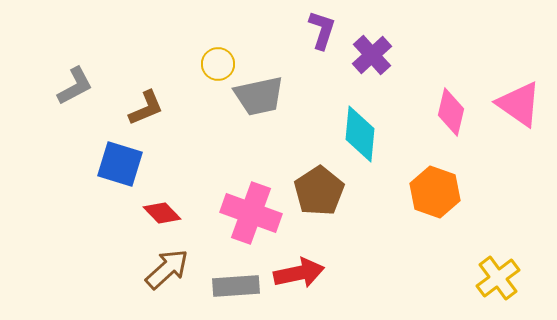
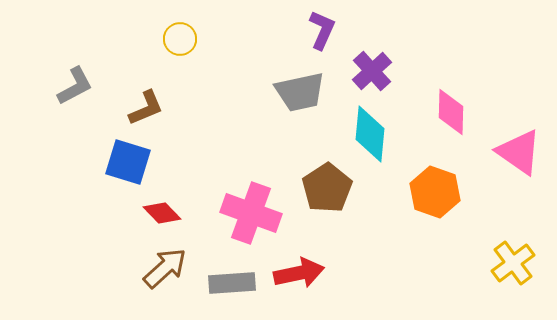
purple L-shape: rotated 6 degrees clockwise
purple cross: moved 16 px down
yellow circle: moved 38 px left, 25 px up
gray trapezoid: moved 41 px right, 4 px up
pink triangle: moved 48 px down
pink diamond: rotated 12 degrees counterclockwise
cyan diamond: moved 10 px right
blue square: moved 8 px right, 2 px up
brown pentagon: moved 8 px right, 3 px up
brown arrow: moved 2 px left, 1 px up
yellow cross: moved 15 px right, 15 px up
gray rectangle: moved 4 px left, 3 px up
